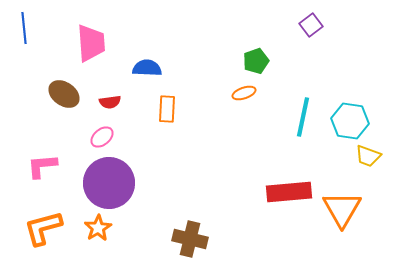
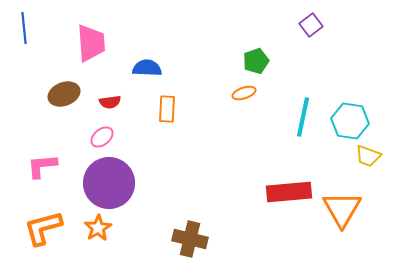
brown ellipse: rotated 56 degrees counterclockwise
